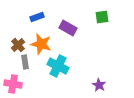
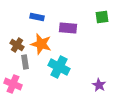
blue rectangle: rotated 32 degrees clockwise
purple rectangle: rotated 24 degrees counterclockwise
brown cross: moved 1 px left; rotated 16 degrees counterclockwise
cyan cross: moved 1 px right, 1 px down
pink cross: rotated 12 degrees clockwise
